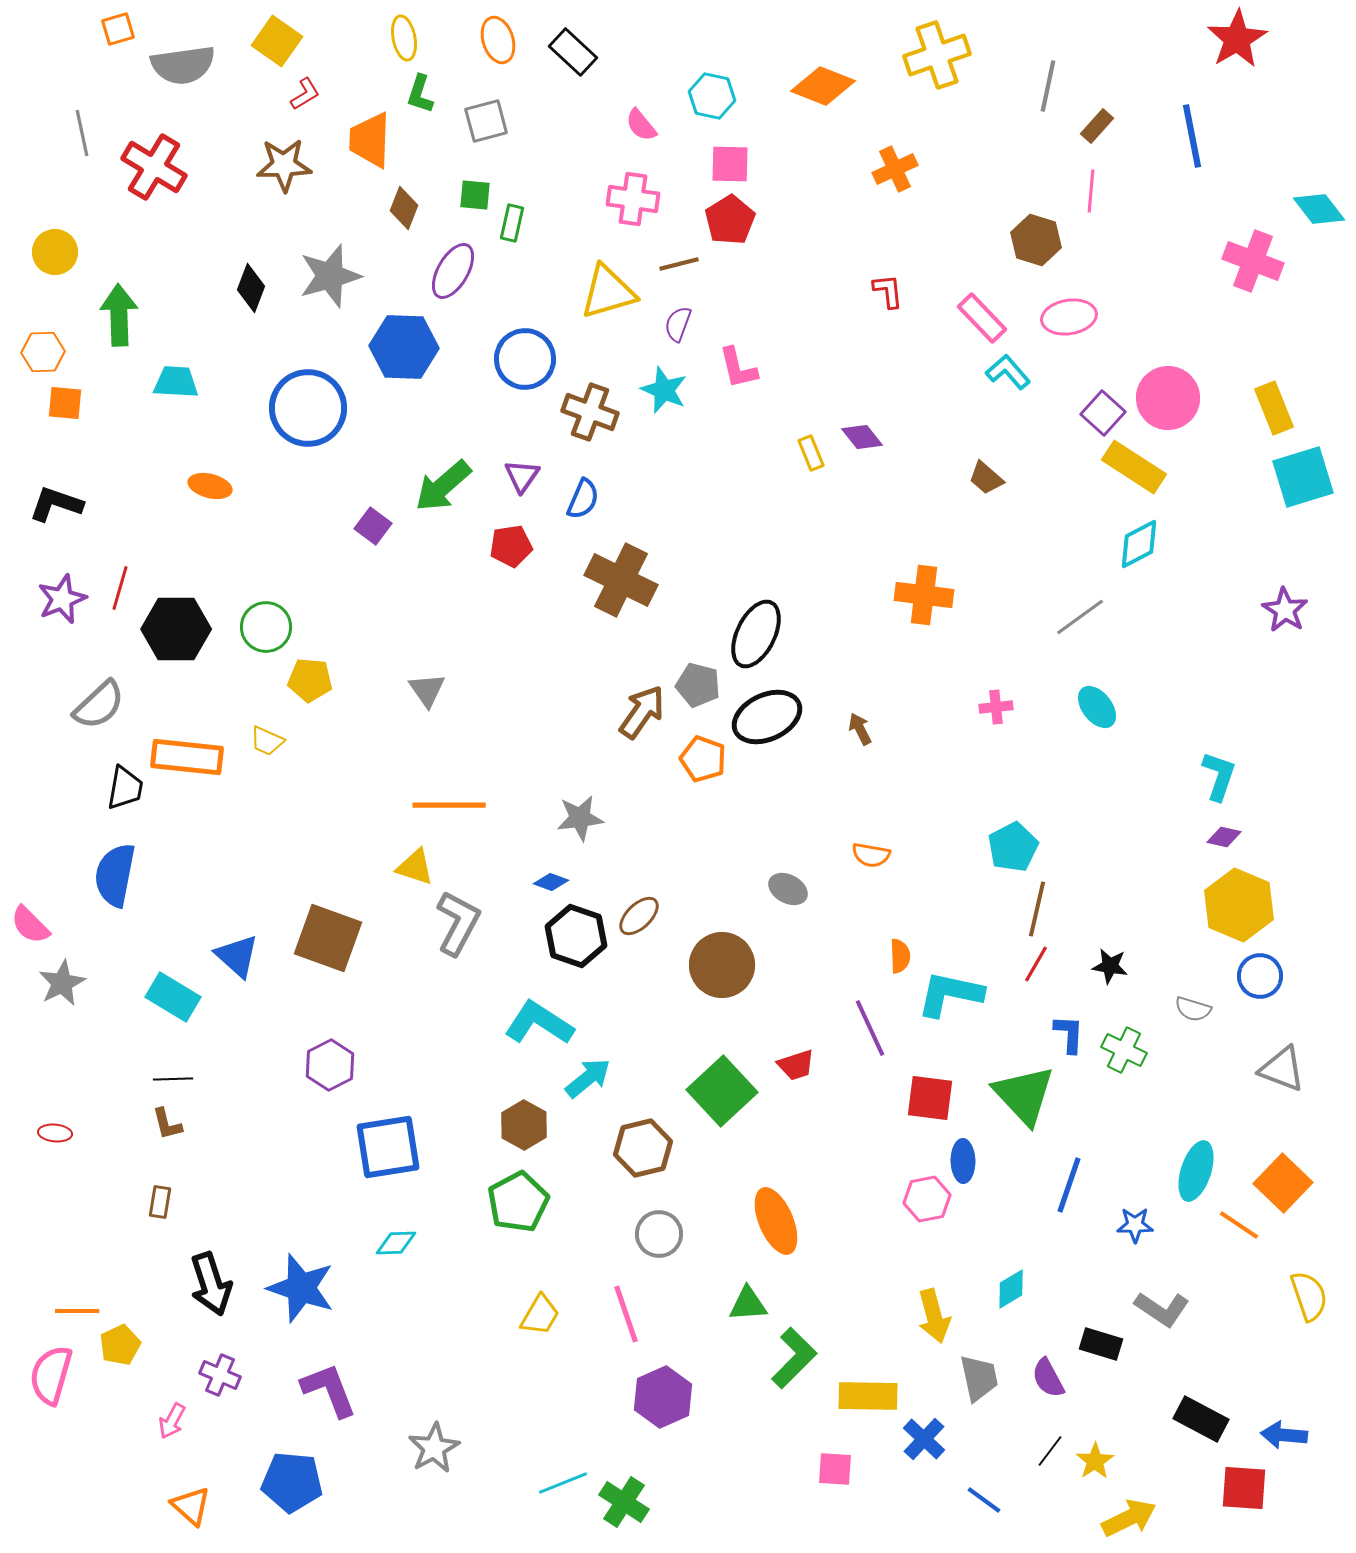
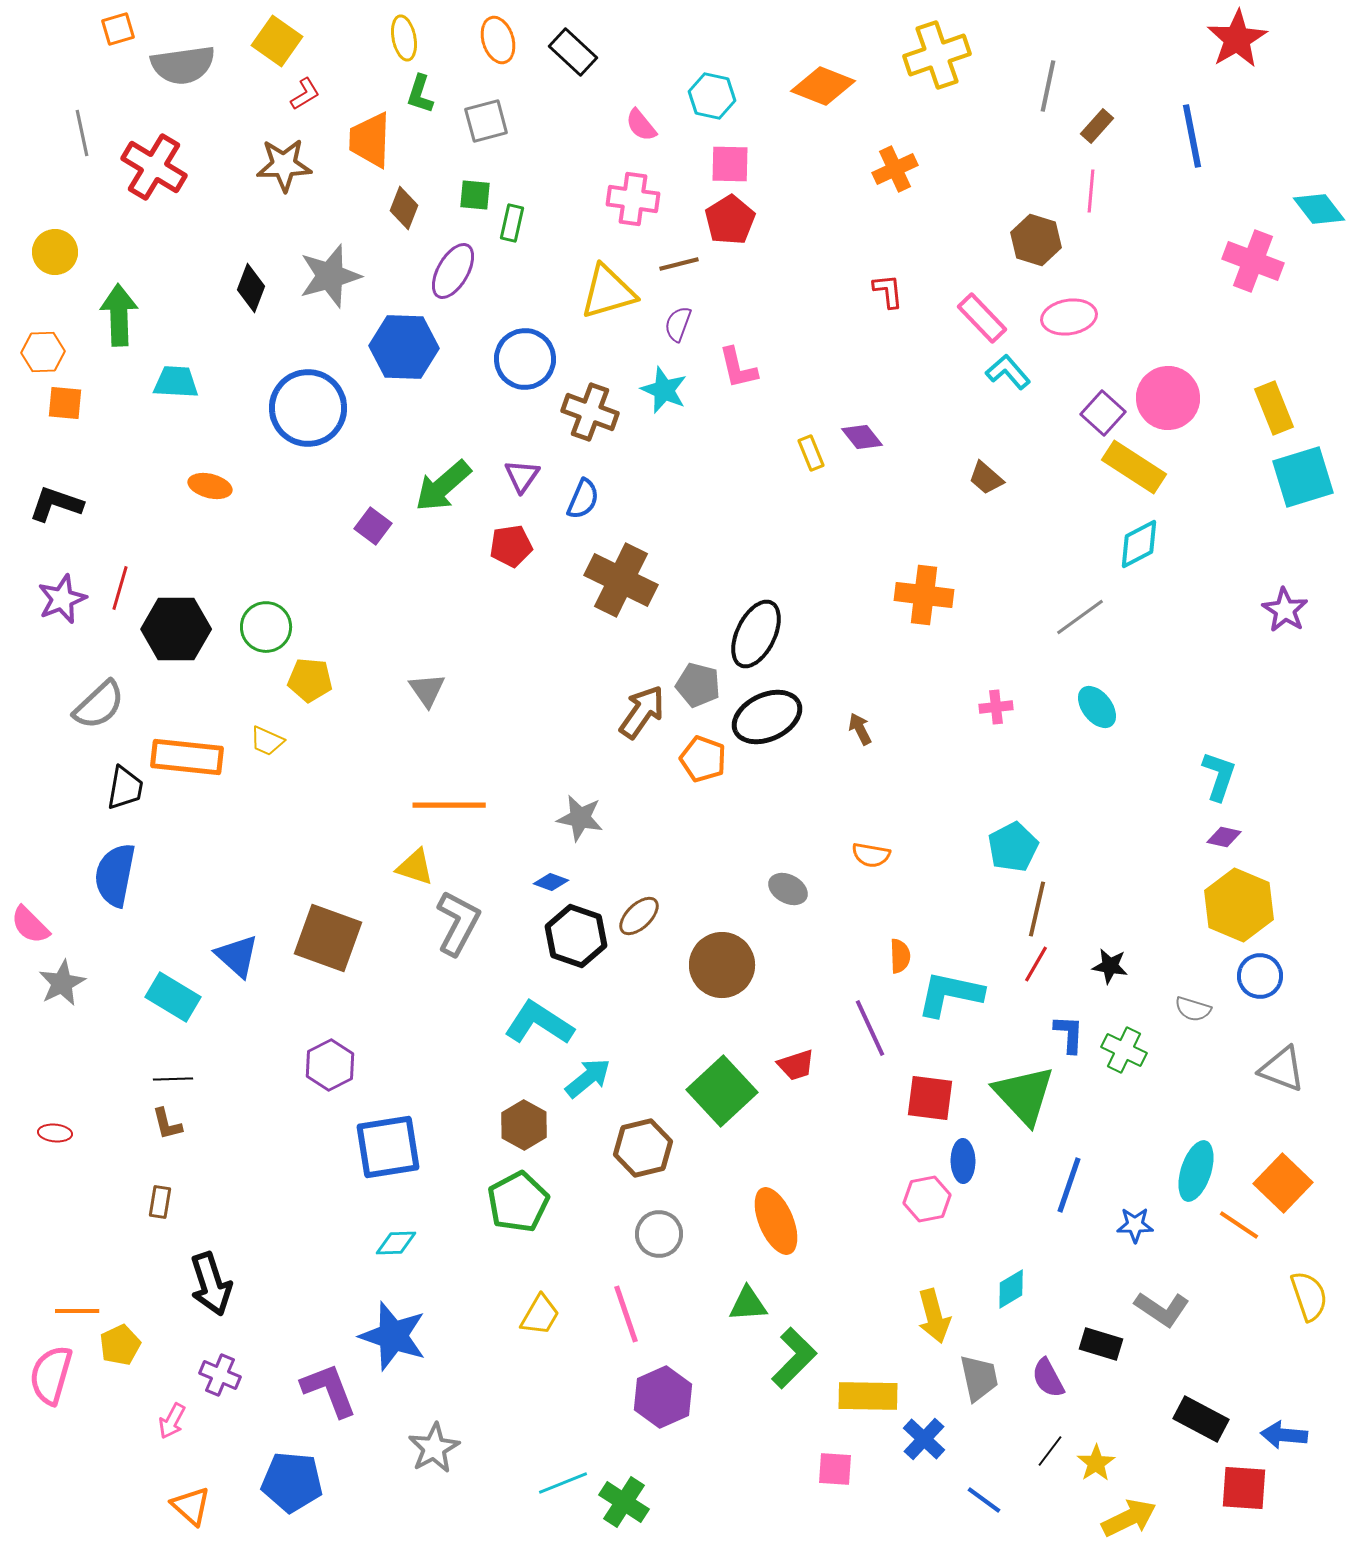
gray star at (580, 818): rotated 18 degrees clockwise
blue star at (301, 1288): moved 92 px right, 48 px down
yellow star at (1095, 1461): moved 1 px right, 2 px down
